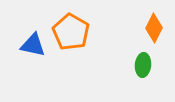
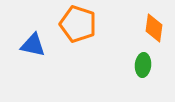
orange diamond: rotated 20 degrees counterclockwise
orange pentagon: moved 7 px right, 8 px up; rotated 12 degrees counterclockwise
